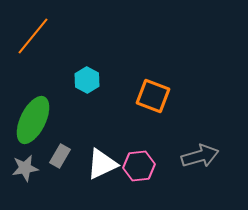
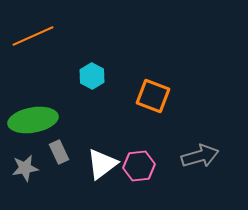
orange line: rotated 27 degrees clockwise
cyan hexagon: moved 5 px right, 4 px up
green ellipse: rotated 54 degrees clockwise
gray rectangle: moved 1 px left, 4 px up; rotated 55 degrees counterclockwise
white triangle: rotated 12 degrees counterclockwise
